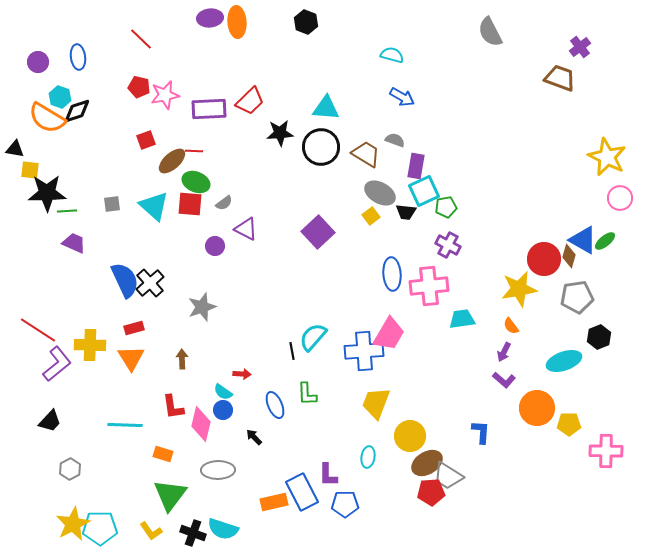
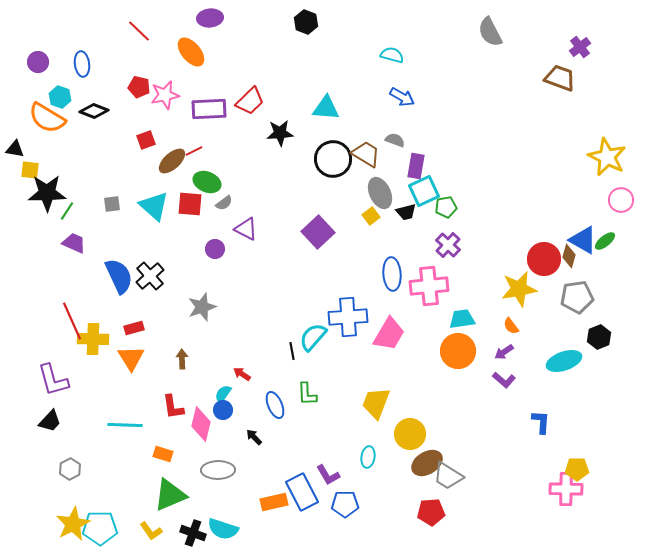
orange ellipse at (237, 22): moved 46 px left, 30 px down; rotated 36 degrees counterclockwise
red line at (141, 39): moved 2 px left, 8 px up
blue ellipse at (78, 57): moved 4 px right, 7 px down
black diamond at (77, 111): moved 17 px right; rotated 40 degrees clockwise
black circle at (321, 147): moved 12 px right, 12 px down
red line at (194, 151): rotated 30 degrees counterclockwise
green ellipse at (196, 182): moved 11 px right
gray ellipse at (380, 193): rotated 36 degrees clockwise
pink circle at (620, 198): moved 1 px right, 2 px down
green line at (67, 211): rotated 54 degrees counterclockwise
black trapezoid at (406, 212): rotated 20 degrees counterclockwise
purple cross at (448, 245): rotated 15 degrees clockwise
purple circle at (215, 246): moved 3 px down
blue semicircle at (125, 280): moved 6 px left, 4 px up
black cross at (150, 283): moved 7 px up
red line at (38, 330): moved 34 px right, 9 px up; rotated 33 degrees clockwise
yellow cross at (90, 345): moved 3 px right, 6 px up
blue cross at (364, 351): moved 16 px left, 34 px up
purple arrow at (504, 352): rotated 30 degrees clockwise
purple L-shape at (57, 364): moved 4 px left, 16 px down; rotated 114 degrees clockwise
red arrow at (242, 374): rotated 150 degrees counterclockwise
cyan semicircle at (223, 392): moved 2 px down; rotated 90 degrees clockwise
orange circle at (537, 408): moved 79 px left, 57 px up
yellow pentagon at (569, 424): moved 8 px right, 45 px down
blue L-shape at (481, 432): moved 60 px right, 10 px up
yellow circle at (410, 436): moved 2 px up
pink cross at (606, 451): moved 40 px left, 38 px down
purple L-shape at (328, 475): rotated 30 degrees counterclockwise
red pentagon at (431, 492): moved 20 px down
green triangle at (170, 495): rotated 30 degrees clockwise
